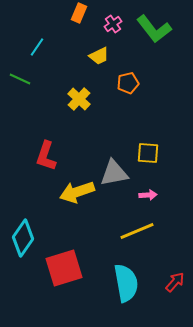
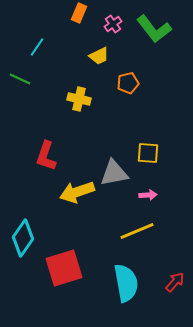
yellow cross: rotated 30 degrees counterclockwise
